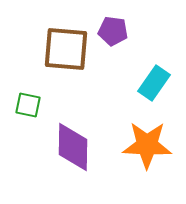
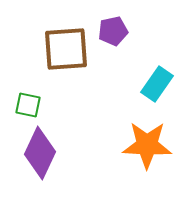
purple pentagon: rotated 20 degrees counterclockwise
brown square: rotated 9 degrees counterclockwise
cyan rectangle: moved 3 px right, 1 px down
purple diamond: moved 33 px left, 6 px down; rotated 24 degrees clockwise
